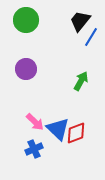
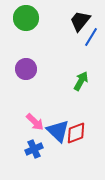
green circle: moved 2 px up
blue triangle: moved 2 px down
